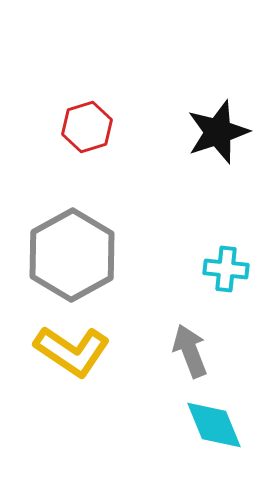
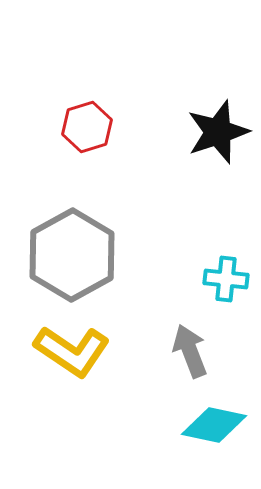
cyan cross: moved 10 px down
cyan diamond: rotated 56 degrees counterclockwise
